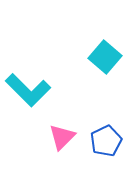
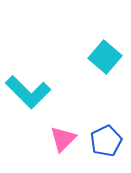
cyan L-shape: moved 2 px down
pink triangle: moved 1 px right, 2 px down
